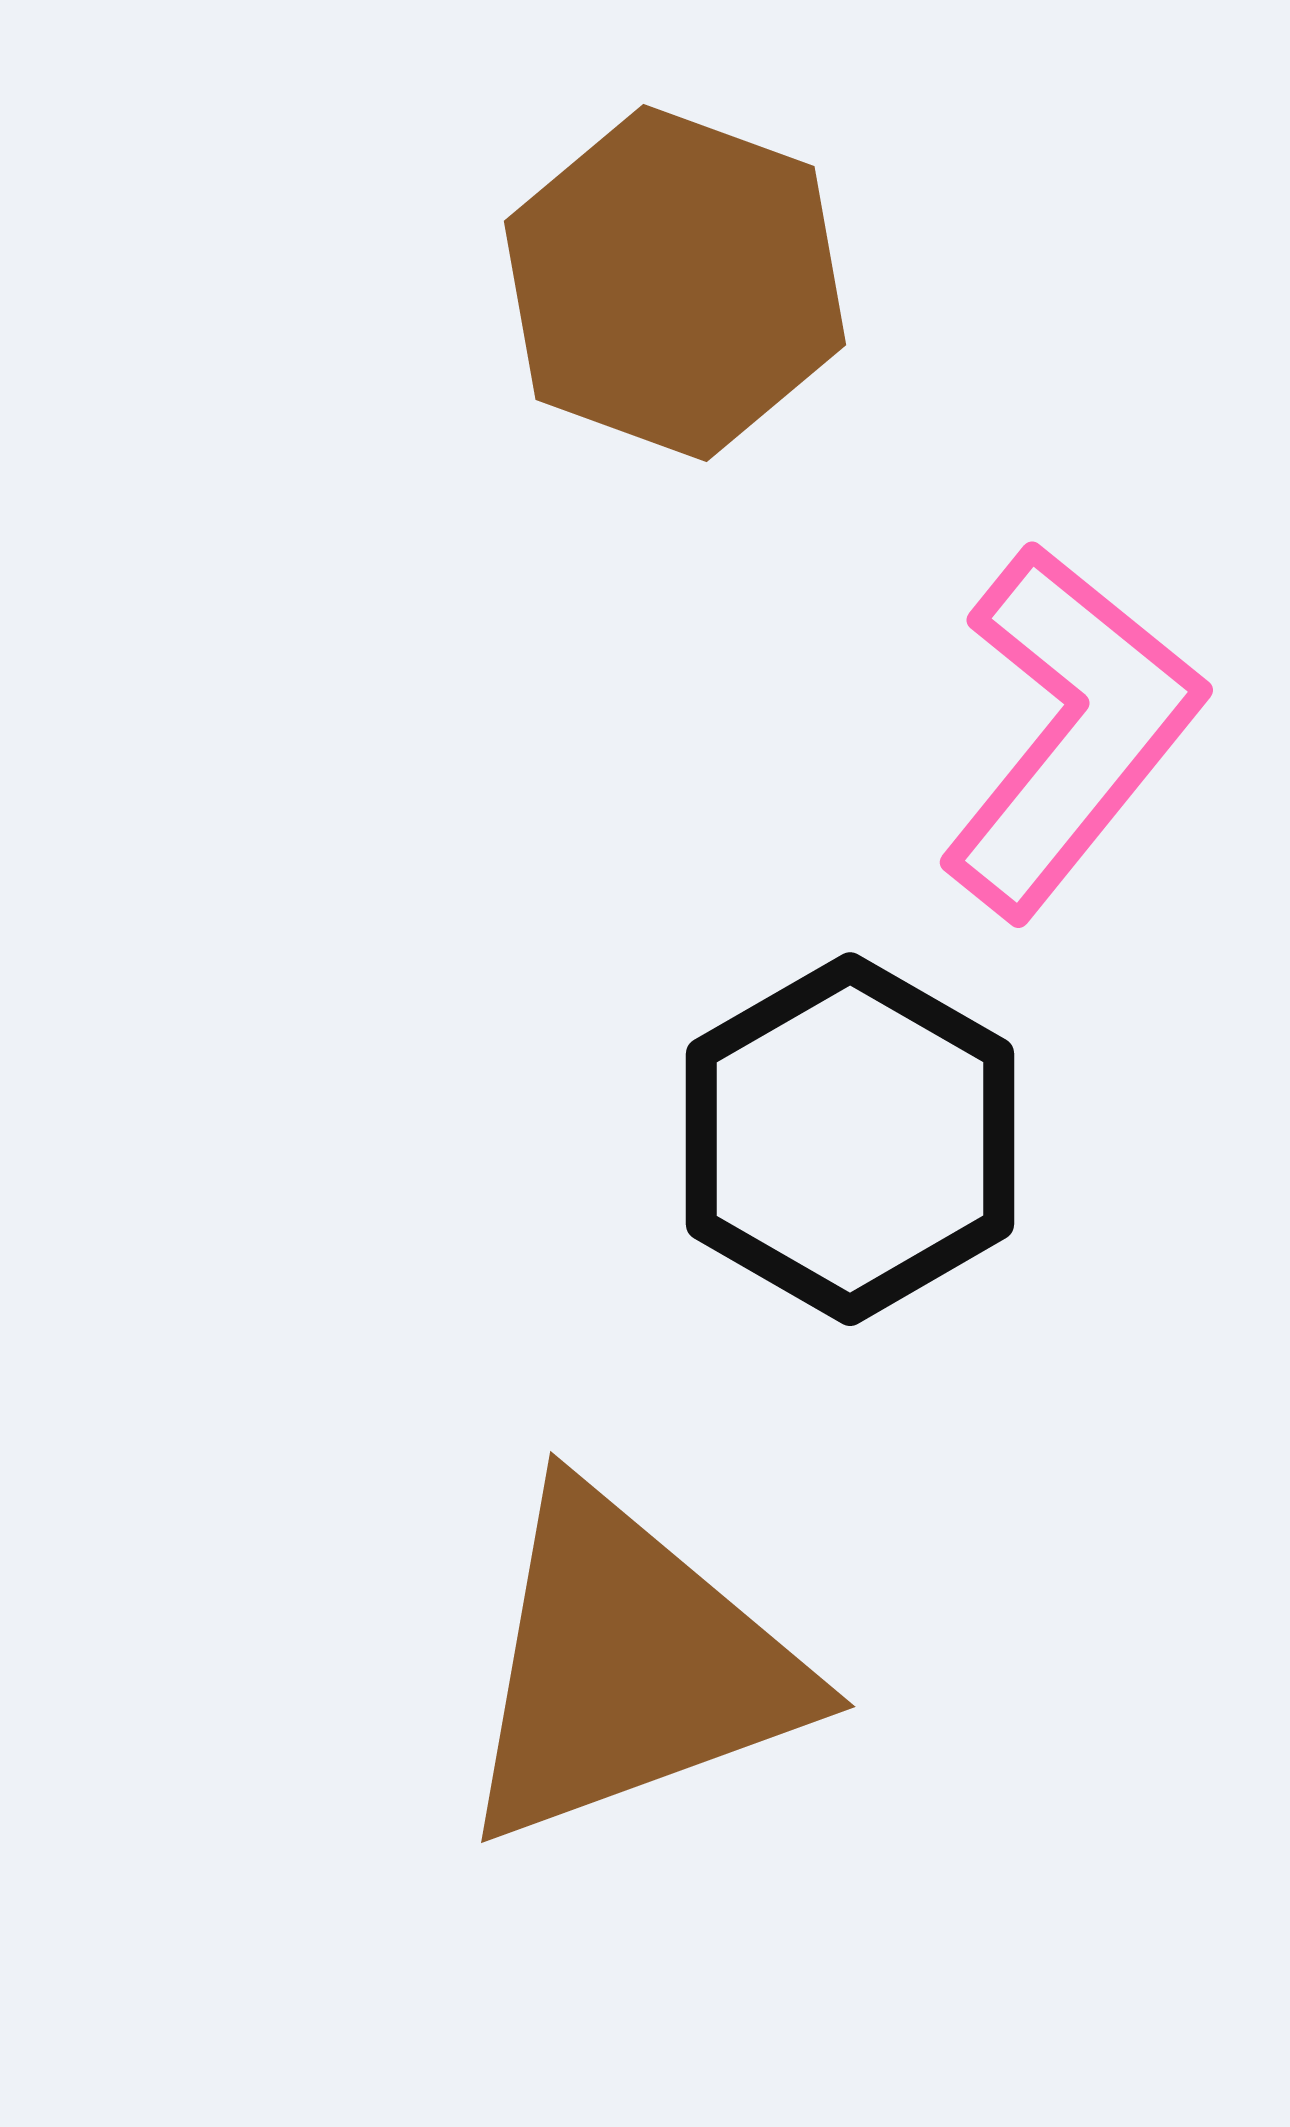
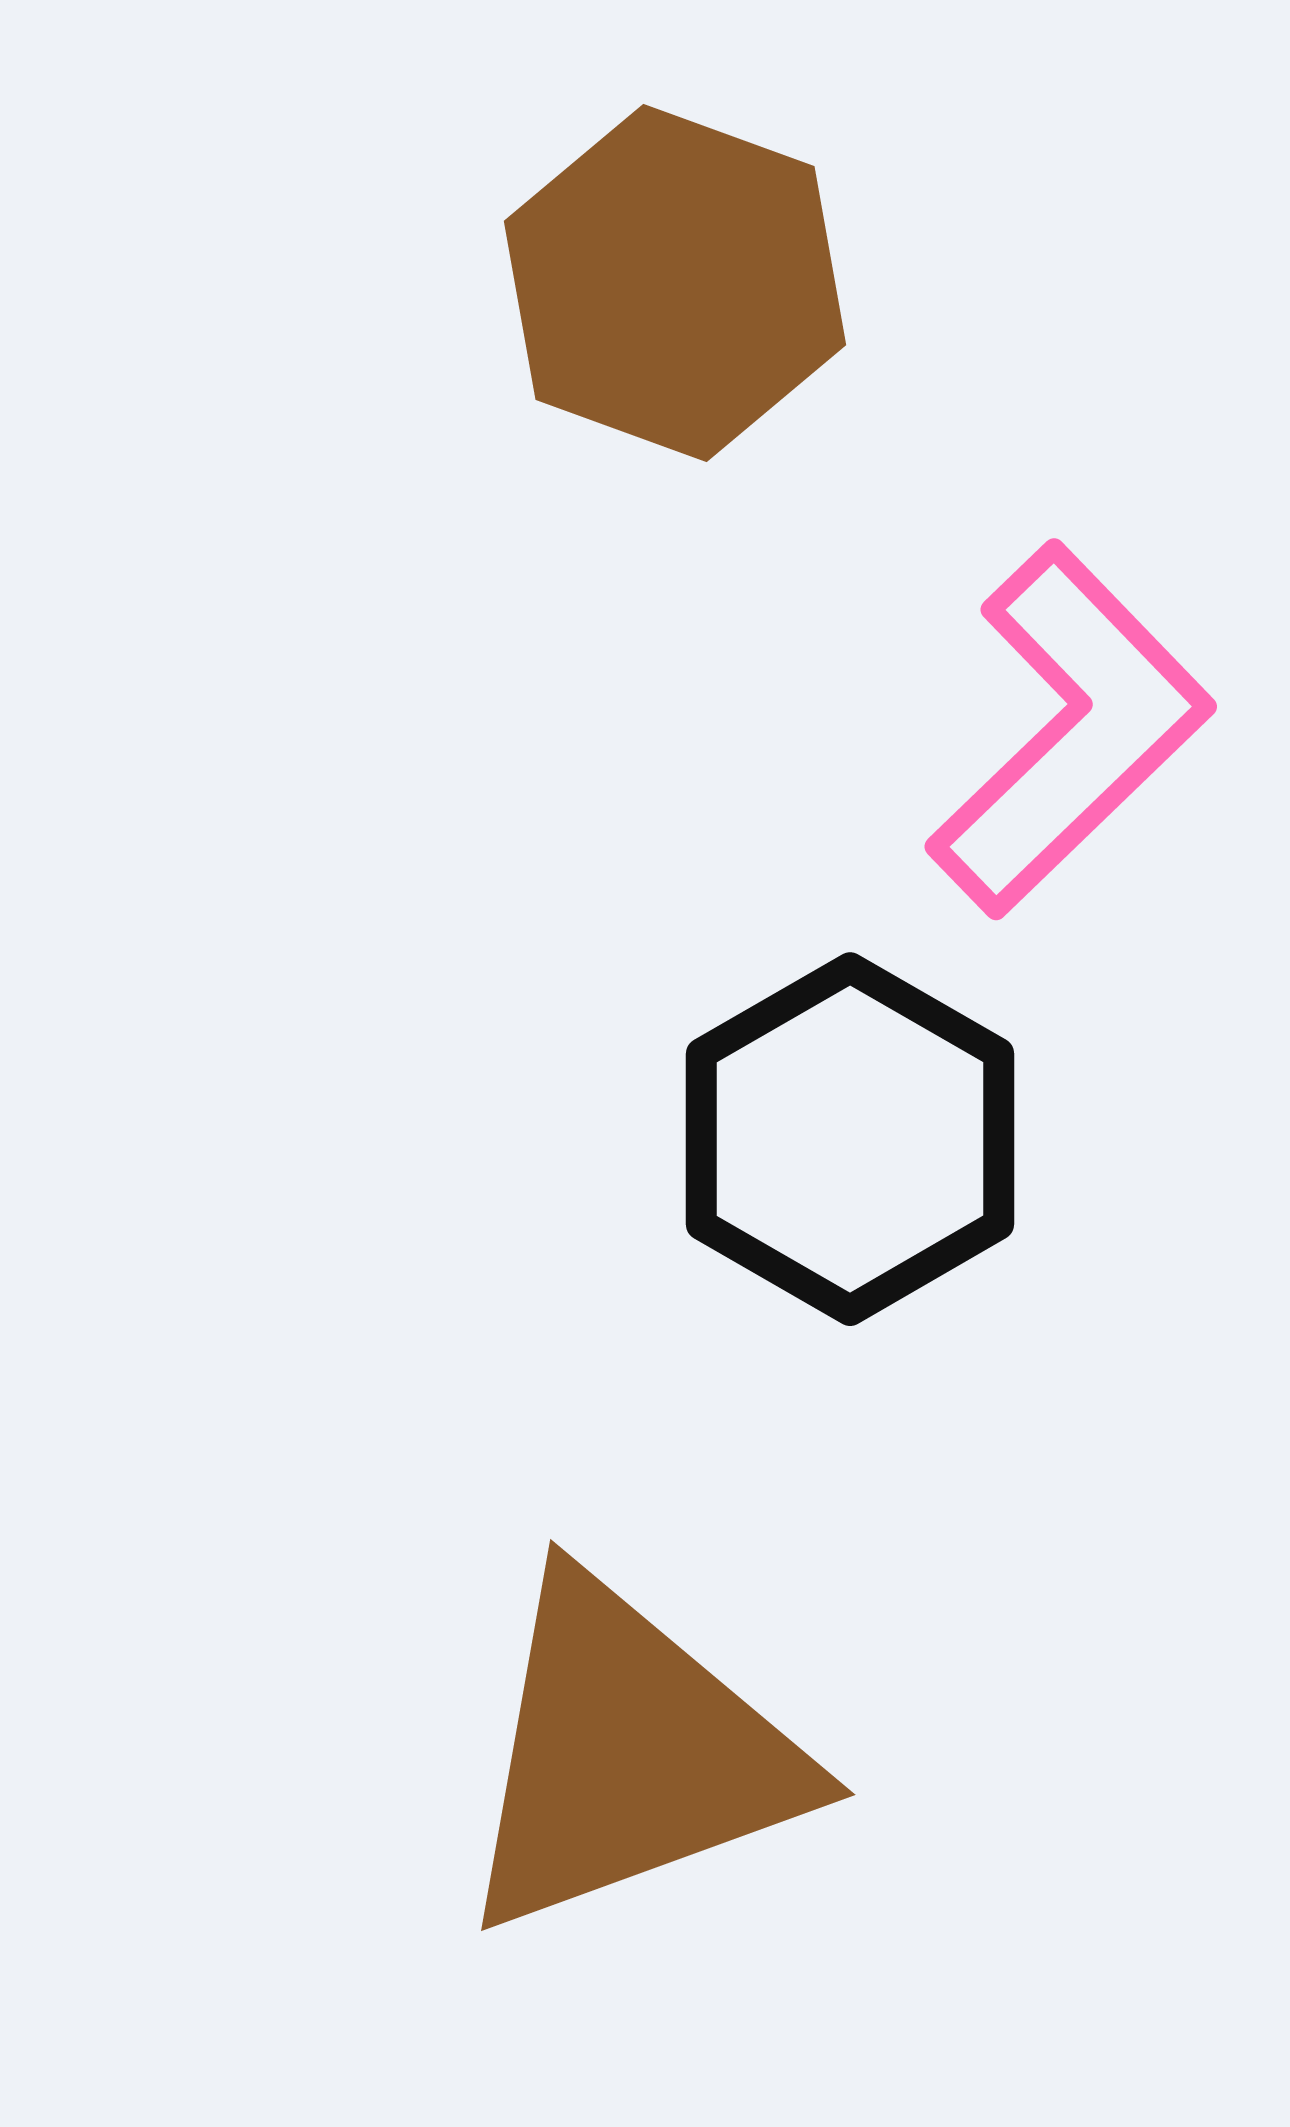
pink L-shape: rotated 7 degrees clockwise
brown triangle: moved 88 px down
